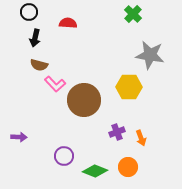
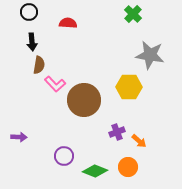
black arrow: moved 3 px left, 4 px down; rotated 18 degrees counterclockwise
brown semicircle: rotated 96 degrees counterclockwise
orange arrow: moved 2 px left, 3 px down; rotated 28 degrees counterclockwise
